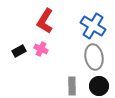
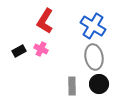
black circle: moved 2 px up
